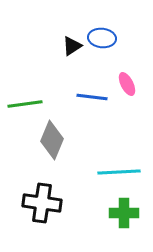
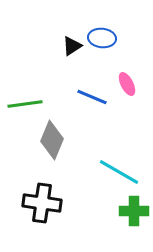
blue line: rotated 16 degrees clockwise
cyan line: rotated 33 degrees clockwise
green cross: moved 10 px right, 2 px up
